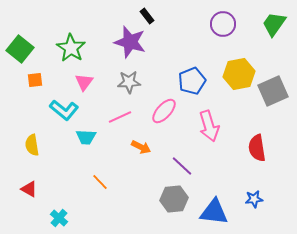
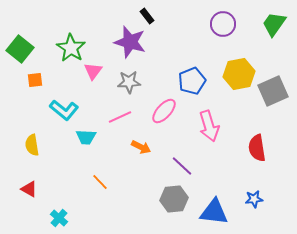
pink triangle: moved 9 px right, 11 px up
